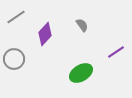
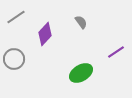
gray semicircle: moved 1 px left, 3 px up
